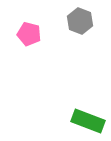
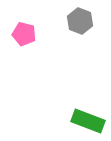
pink pentagon: moved 5 px left
